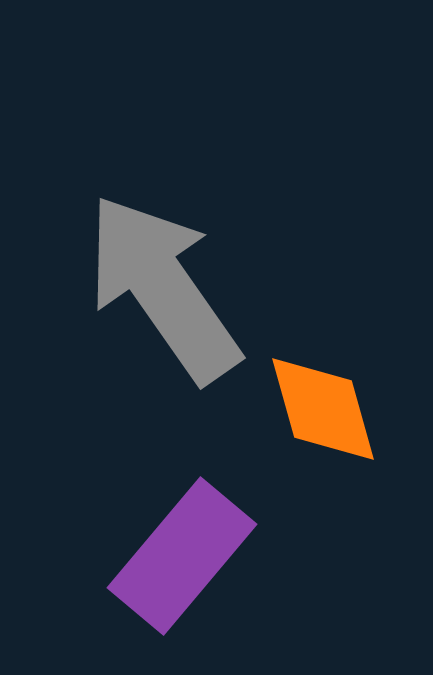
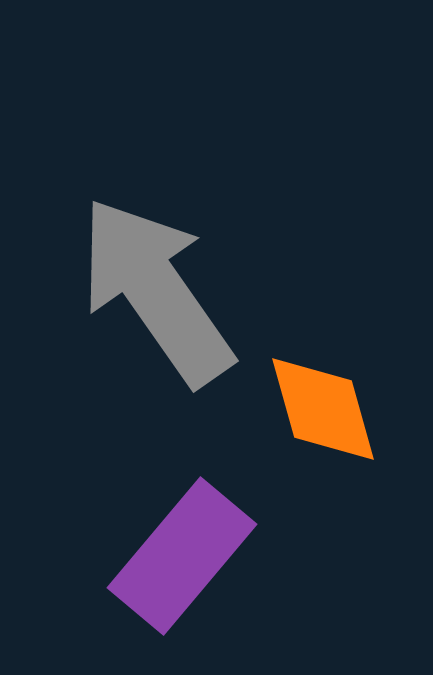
gray arrow: moved 7 px left, 3 px down
